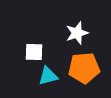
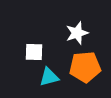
orange pentagon: moved 1 px right, 1 px up
cyan triangle: moved 1 px right, 1 px down
